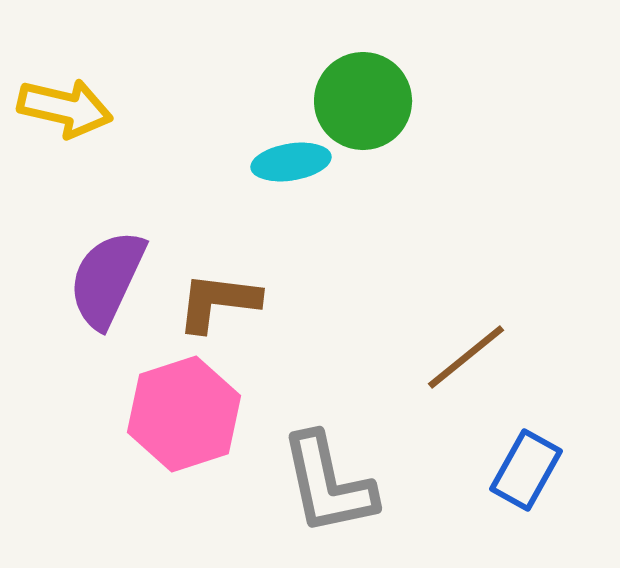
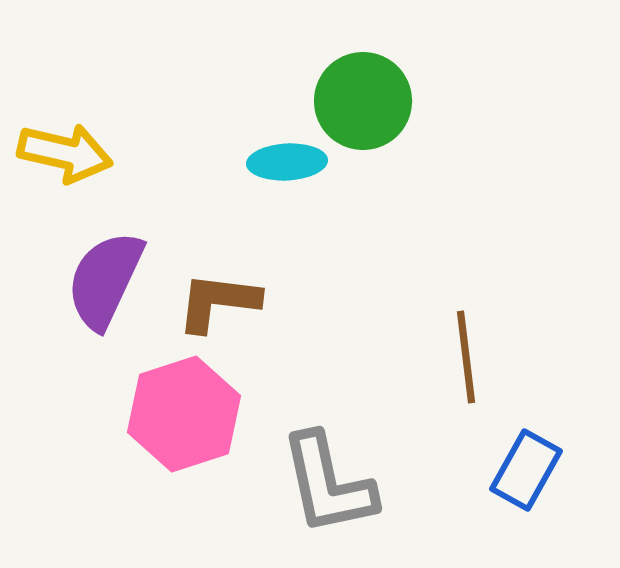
yellow arrow: moved 45 px down
cyan ellipse: moved 4 px left; rotated 6 degrees clockwise
purple semicircle: moved 2 px left, 1 px down
brown line: rotated 58 degrees counterclockwise
